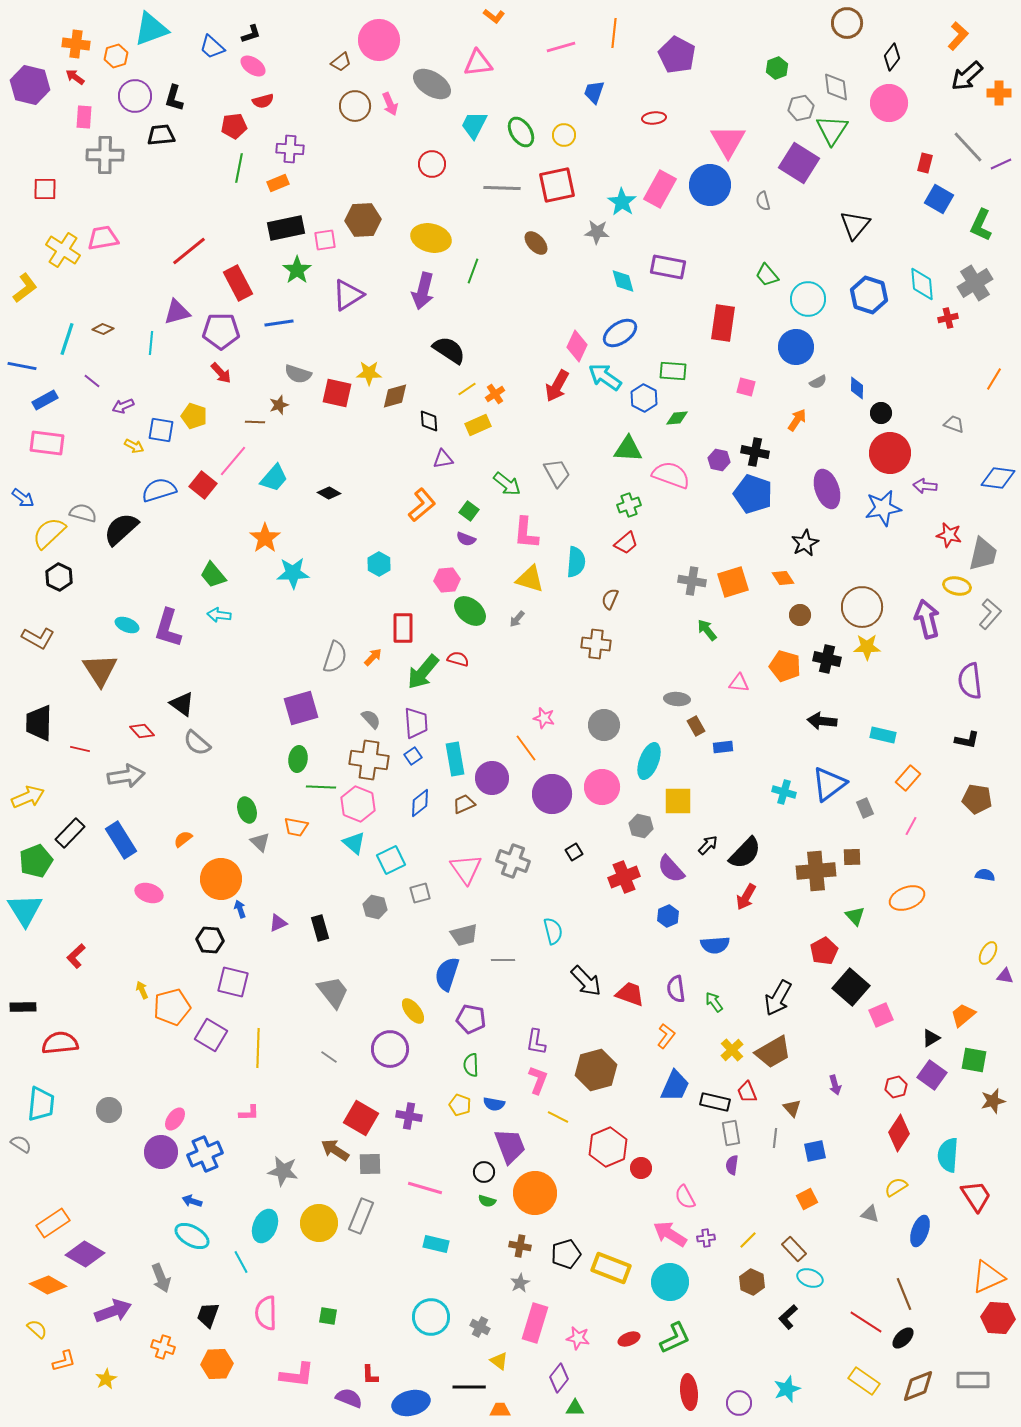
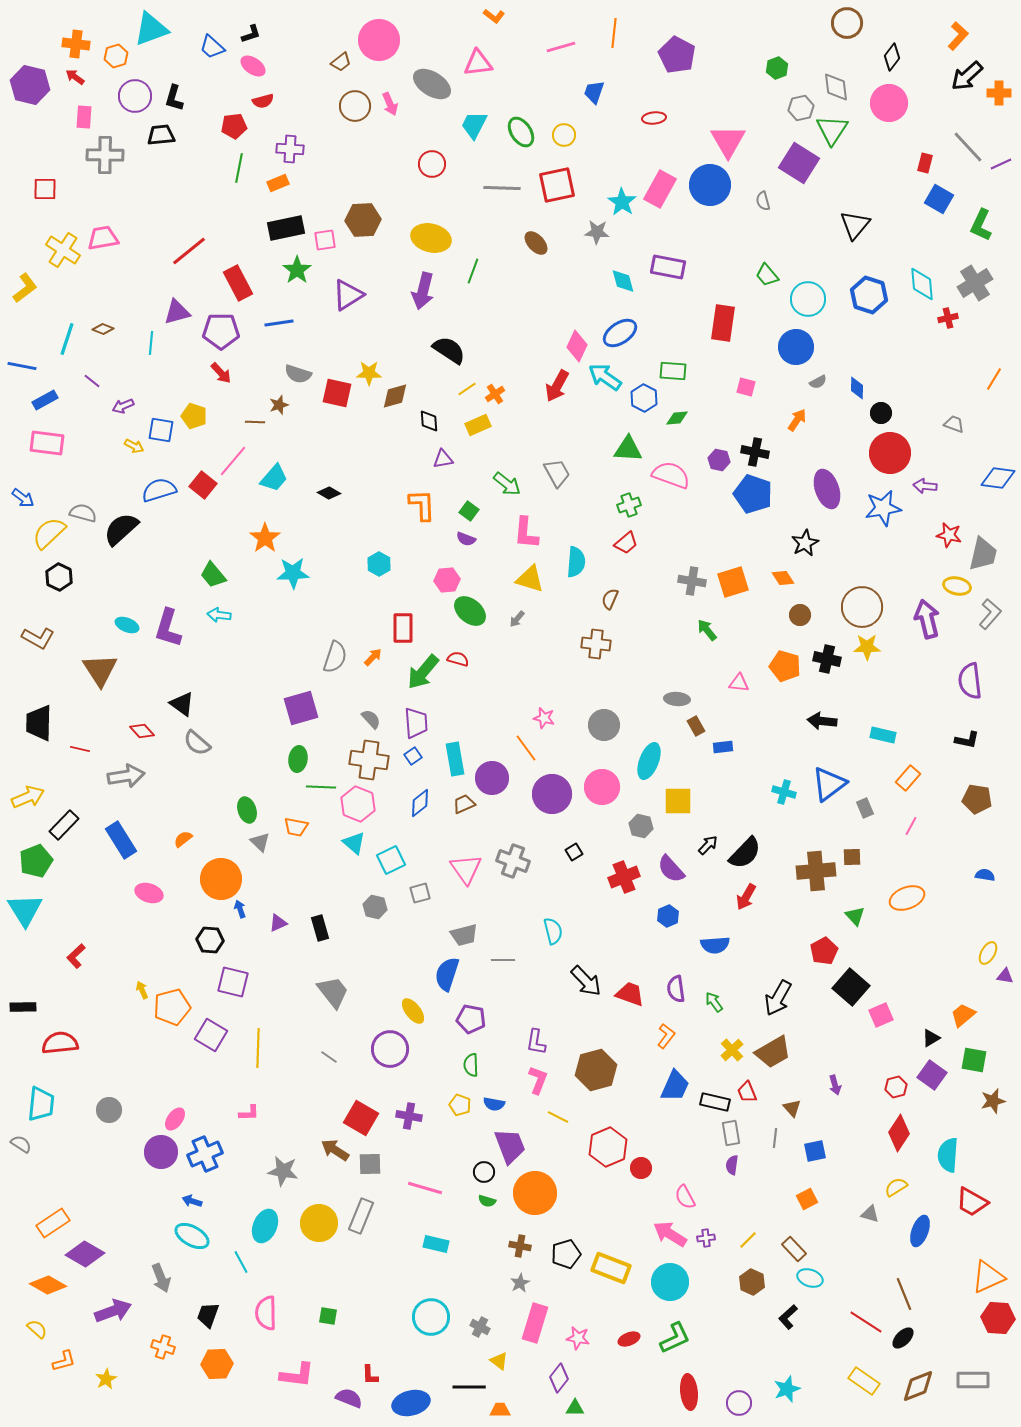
orange L-shape at (422, 505): rotated 52 degrees counterclockwise
black rectangle at (70, 833): moved 6 px left, 8 px up
red trapezoid at (976, 1196): moved 4 px left, 6 px down; rotated 152 degrees clockwise
